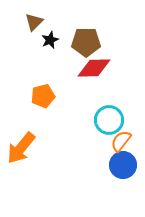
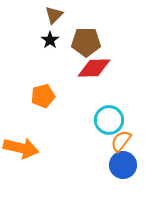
brown triangle: moved 20 px right, 7 px up
black star: rotated 12 degrees counterclockwise
orange arrow: rotated 116 degrees counterclockwise
